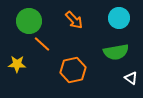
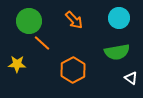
orange line: moved 1 px up
green semicircle: moved 1 px right
orange hexagon: rotated 15 degrees counterclockwise
